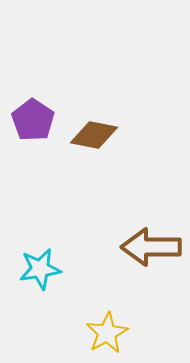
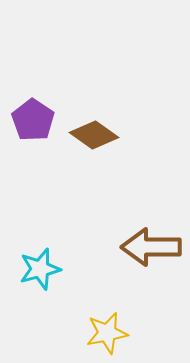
brown diamond: rotated 24 degrees clockwise
cyan star: rotated 6 degrees counterclockwise
yellow star: rotated 18 degrees clockwise
